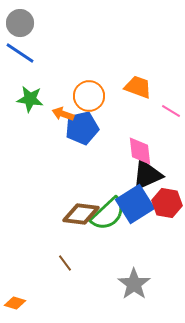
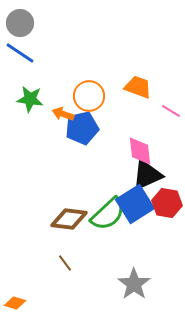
brown diamond: moved 12 px left, 5 px down
